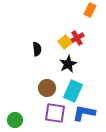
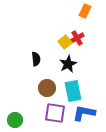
orange rectangle: moved 5 px left, 1 px down
black semicircle: moved 1 px left, 10 px down
cyan rectangle: rotated 35 degrees counterclockwise
